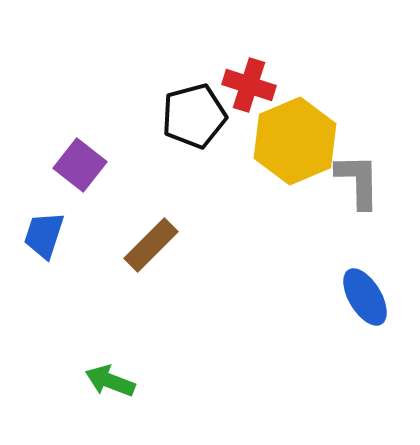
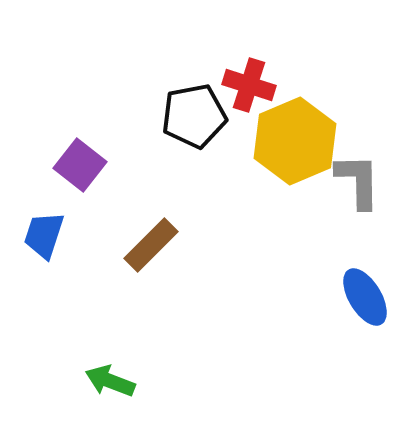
black pentagon: rotated 4 degrees clockwise
